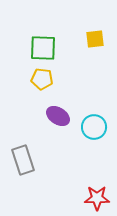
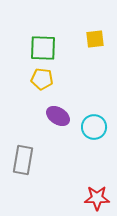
gray rectangle: rotated 28 degrees clockwise
